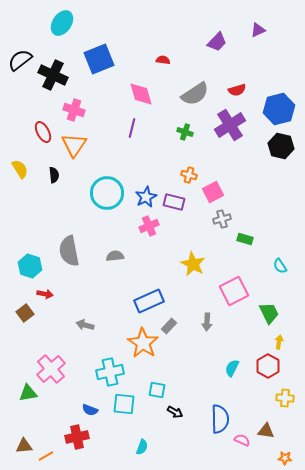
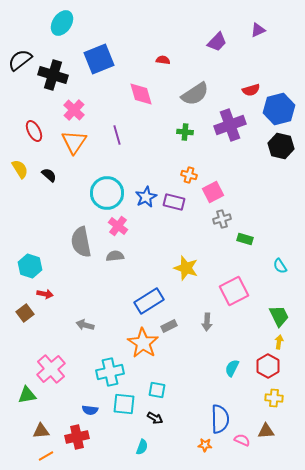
black cross at (53, 75): rotated 8 degrees counterclockwise
red semicircle at (237, 90): moved 14 px right
pink cross at (74, 110): rotated 25 degrees clockwise
purple cross at (230, 125): rotated 12 degrees clockwise
purple line at (132, 128): moved 15 px left, 7 px down; rotated 30 degrees counterclockwise
red ellipse at (43, 132): moved 9 px left, 1 px up
green cross at (185, 132): rotated 14 degrees counterclockwise
orange triangle at (74, 145): moved 3 px up
black semicircle at (54, 175): moved 5 px left; rotated 42 degrees counterclockwise
pink cross at (149, 226): moved 31 px left; rotated 30 degrees counterclockwise
gray semicircle at (69, 251): moved 12 px right, 9 px up
yellow star at (193, 264): moved 7 px left, 4 px down; rotated 10 degrees counterclockwise
blue rectangle at (149, 301): rotated 8 degrees counterclockwise
green trapezoid at (269, 313): moved 10 px right, 3 px down
gray rectangle at (169, 326): rotated 21 degrees clockwise
green triangle at (28, 393): moved 1 px left, 2 px down
yellow cross at (285, 398): moved 11 px left
blue semicircle at (90, 410): rotated 14 degrees counterclockwise
black arrow at (175, 412): moved 20 px left, 6 px down
brown triangle at (266, 431): rotated 12 degrees counterclockwise
brown triangle at (24, 446): moved 17 px right, 15 px up
orange star at (285, 458): moved 80 px left, 13 px up
